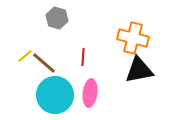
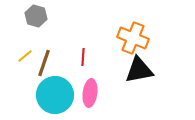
gray hexagon: moved 21 px left, 2 px up
orange cross: rotated 8 degrees clockwise
brown line: rotated 68 degrees clockwise
